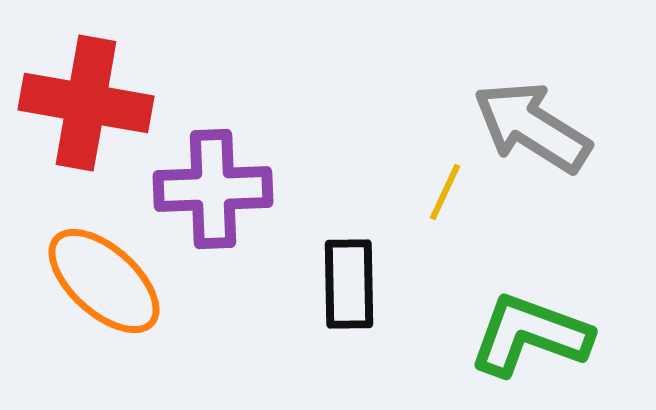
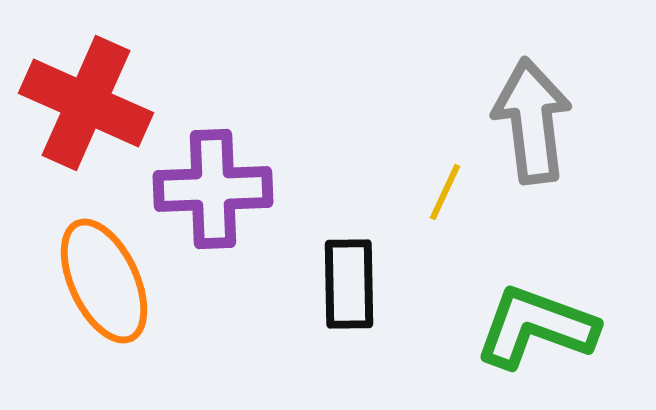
red cross: rotated 14 degrees clockwise
gray arrow: moved 6 px up; rotated 51 degrees clockwise
orange ellipse: rotated 23 degrees clockwise
green L-shape: moved 6 px right, 8 px up
